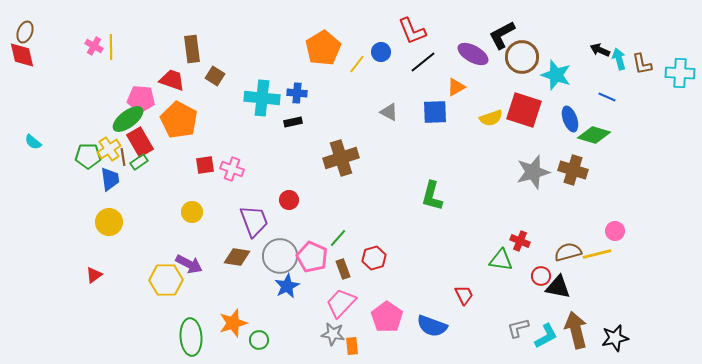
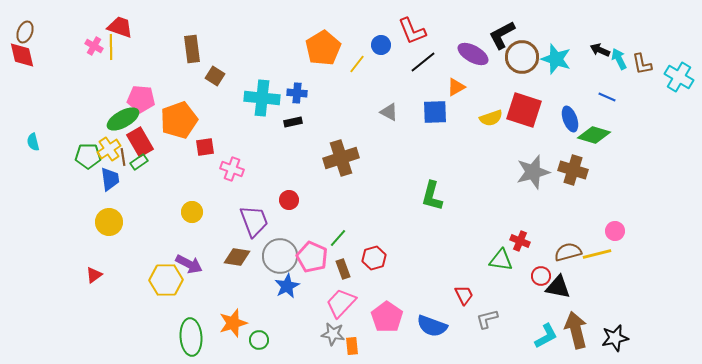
blue circle at (381, 52): moved 7 px up
cyan arrow at (619, 59): rotated 10 degrees counterclockwise
cyan cross at (680, 73): moved 1 px left, 4 px down; rotated 28 degrees clockwise
cyan star at (556, 75): moved 16 px up
red trapezoid at (172, 80): moved 52 px left, 53 px up
green ellipse at (128, 119): moved 5 px left; rotated 8 degrees clockwise
orange pentagon at (179, 120): rotated 24 degrees clockwise
cyan semicircle at (33, 142): rotated 36 degrees clockwise
red square at (205, 165): moved 18 px up
gray L-shape at (518, 328): moved 31 px left, 9 px up
